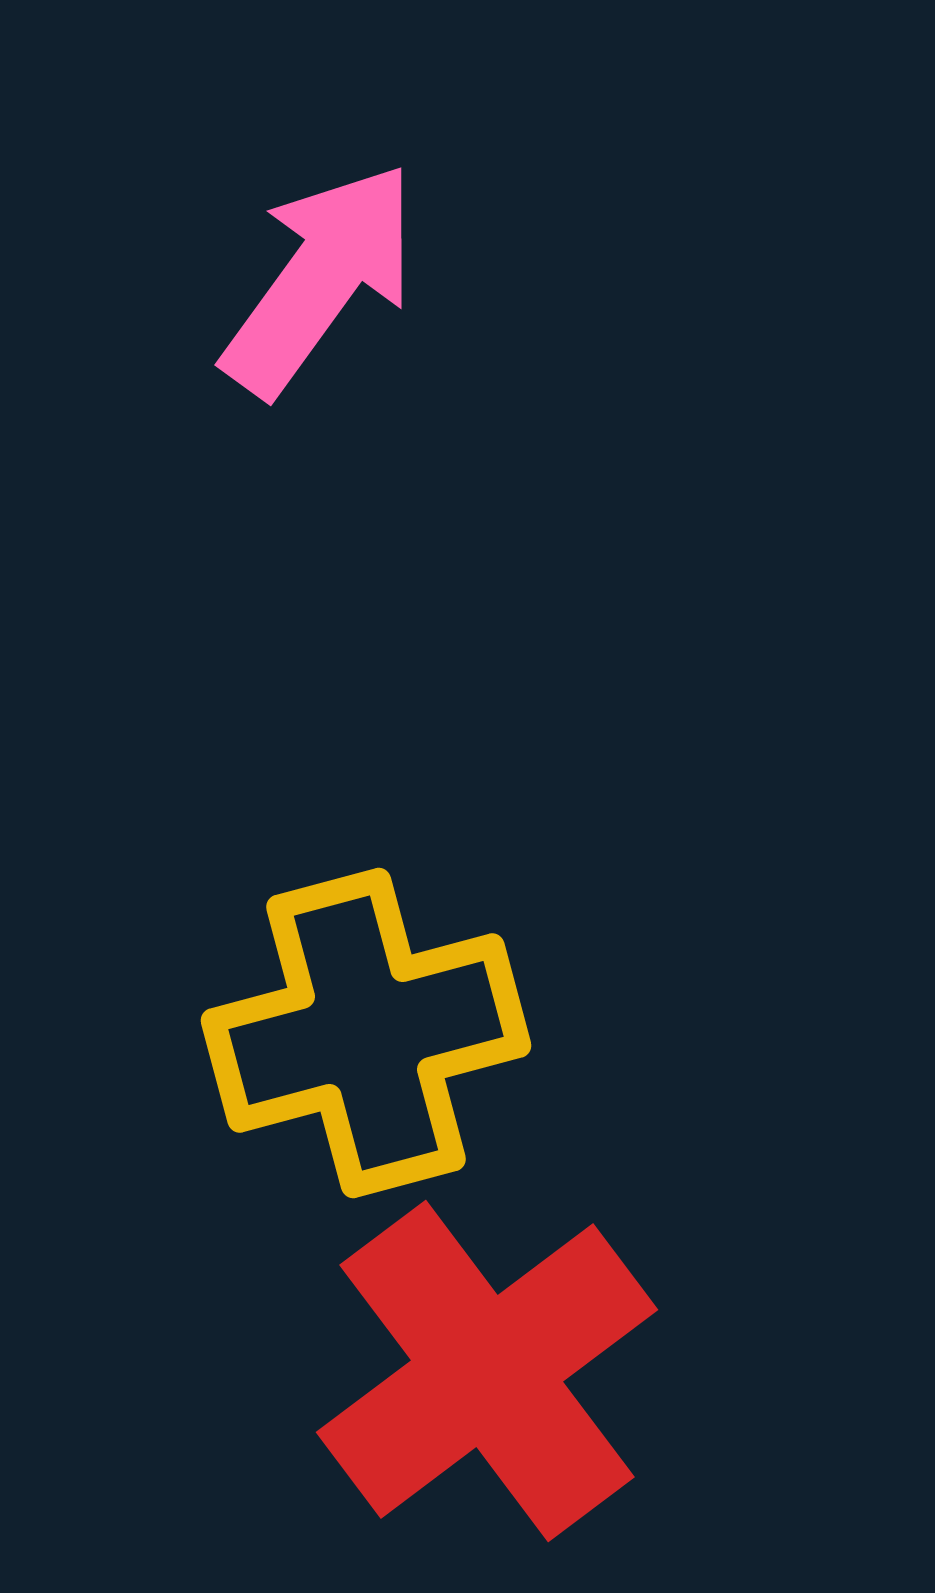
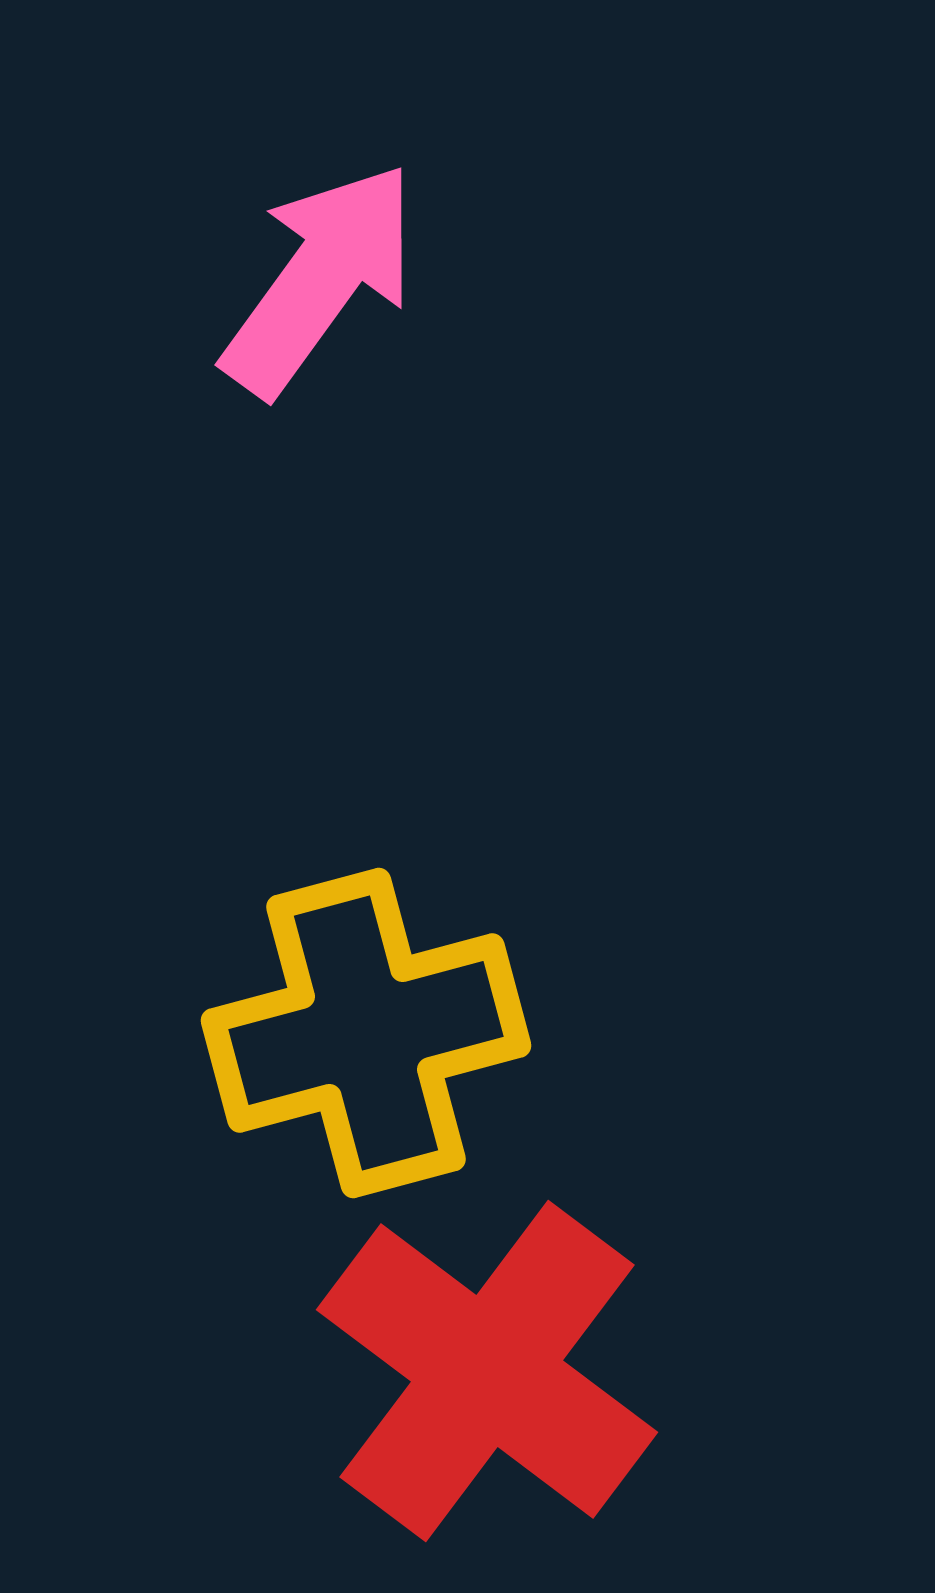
red cross: rotated 16 degrees counterclockwise
